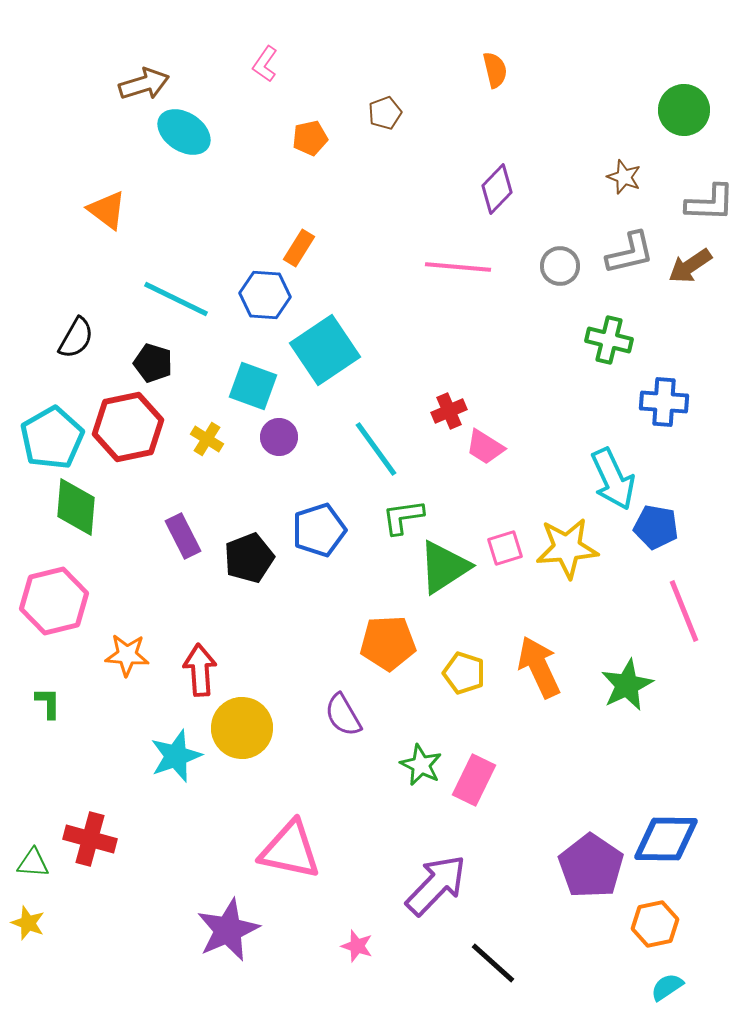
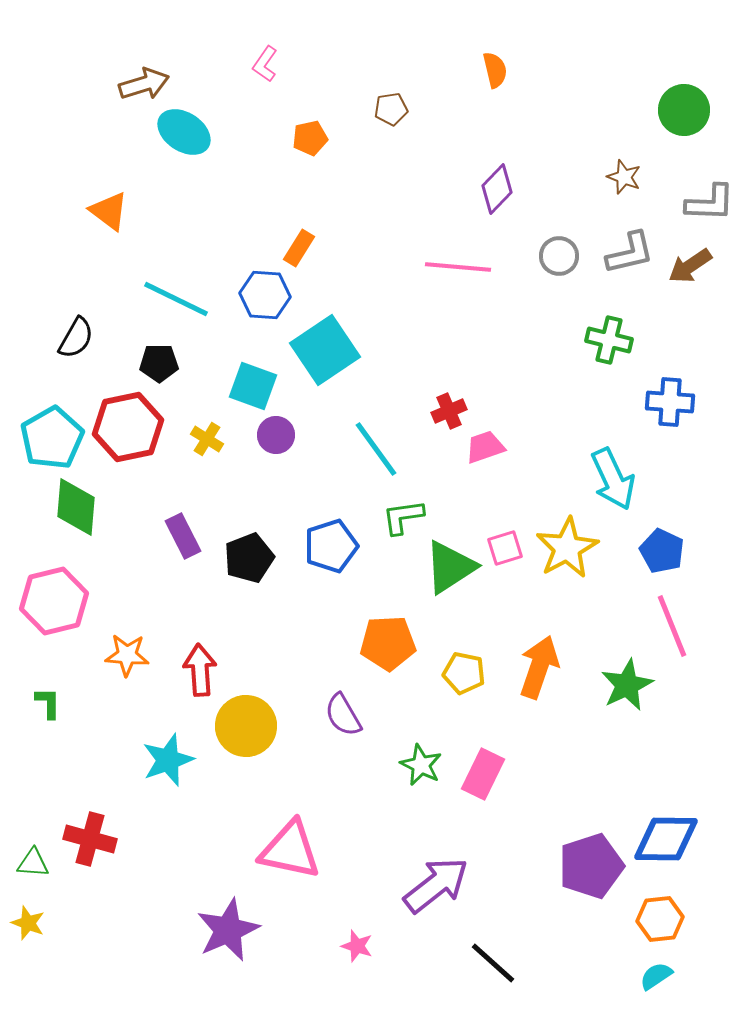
brown pentagon at (385, 113): moved 6 px right, 4 px up; rotated 12 degrees clockwise
orange triangle at (107, 210): moved 2 px right, 1 px down
gray circle at (560, 266): moved 1 px left, 10 px up
black pentagon at (153, 363): moved 6 px right; rotated 18 degrees counterclockwise
blue cross at (664, 402): moved 6 px right
purple circle at (279, 437): moved 3 px left, 2 px up
pink trapezoid at (485, 447): rotated 129 degrees clockwise
blue pentagon at (656, 527): moved 6 px right, 24 px down; rotated 15 degrees clockwise
blue pentagon at (319, 530): moved 12 px right, 16 px down
yellow star at (567, 548): rotated 24 degrees counterclockwise
green triangle at (444, 567): moved 6 px right
pink line at (684, 611): moved 12 px left, 15 px down
orange arrow at (539, 667): rotated 44 degrees clockwise
yellow pentagon at (464, 673): rotated 6 degrees counterclockwise
yellow circle at (242, 728): moved 4 px right, 2 px up
cyan star at (176, 756): moved 8 px left, 4 px down
pink rectangle at (474, 780): moved 9 px right, 6 px up
purple pentagon at (591, 866): rotated 20 degrees clockwise
purple arrow at (436, 885): rotated 8 degrees clockwise
orange hexagon at (655, 924): moved 5 px right, 5 px up; rotated 6 degrees clockwise
cyan semicircle at (667, 987): moved 11 px left, 11 px up
